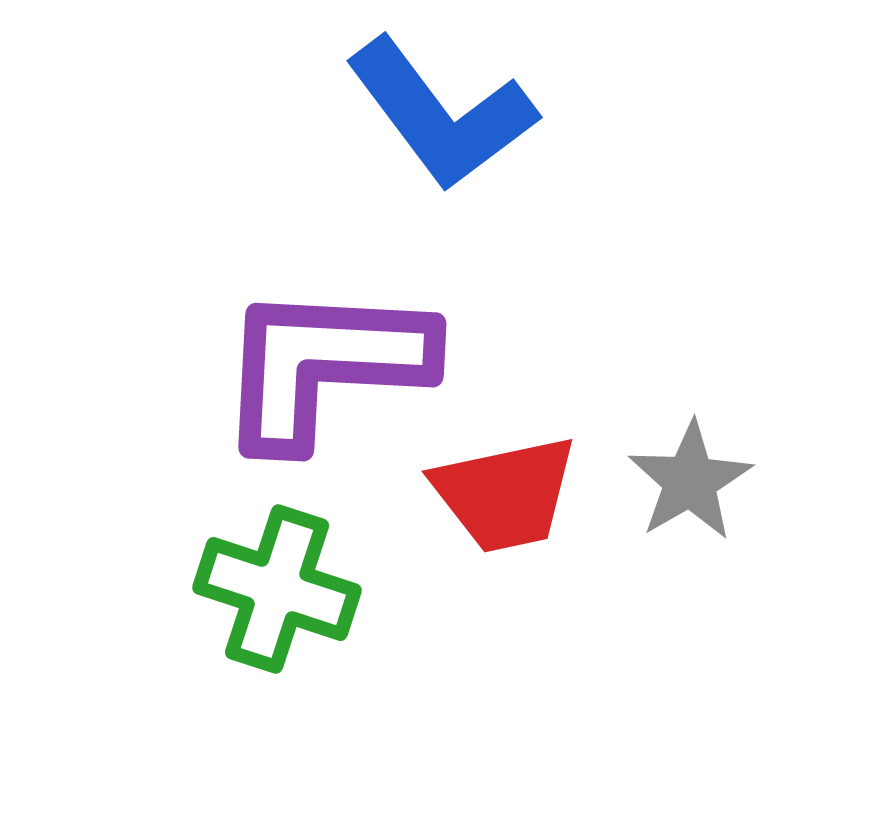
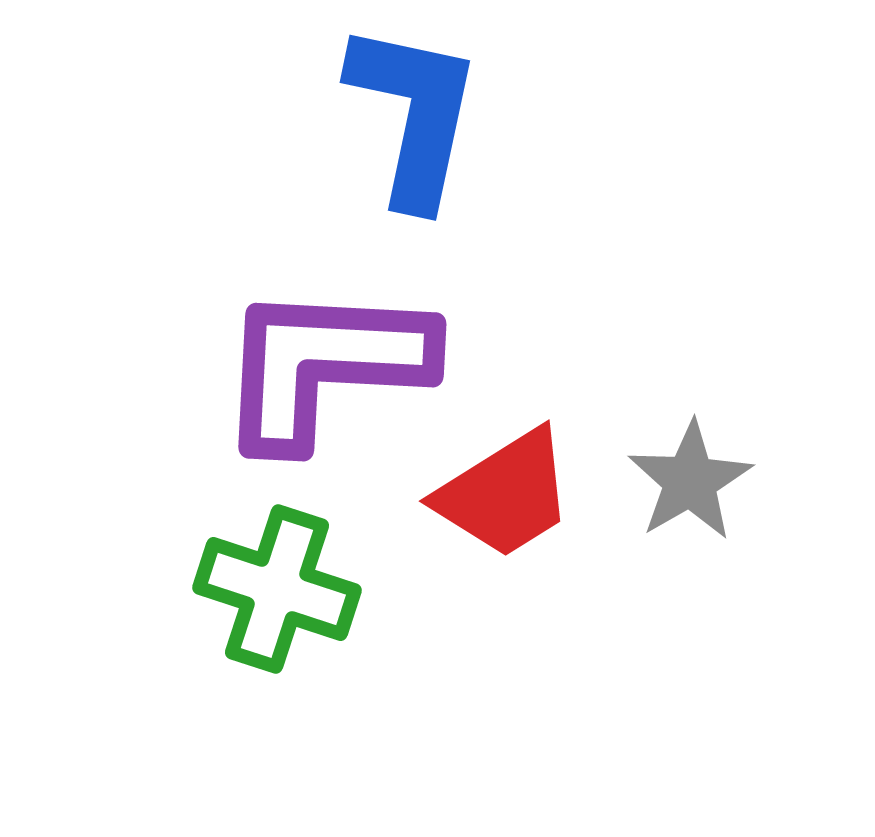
blue L-shape: moved 27 px left; rotated 131 degrees counterclockwise
red trapezoid: rotated 20 degrees counterclockwise
